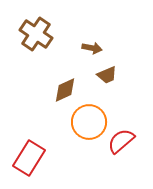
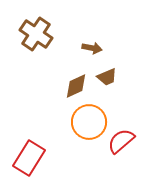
brown trapezoid: moved 2 px down
brown diamond: moved 11 px right, 4 px up
